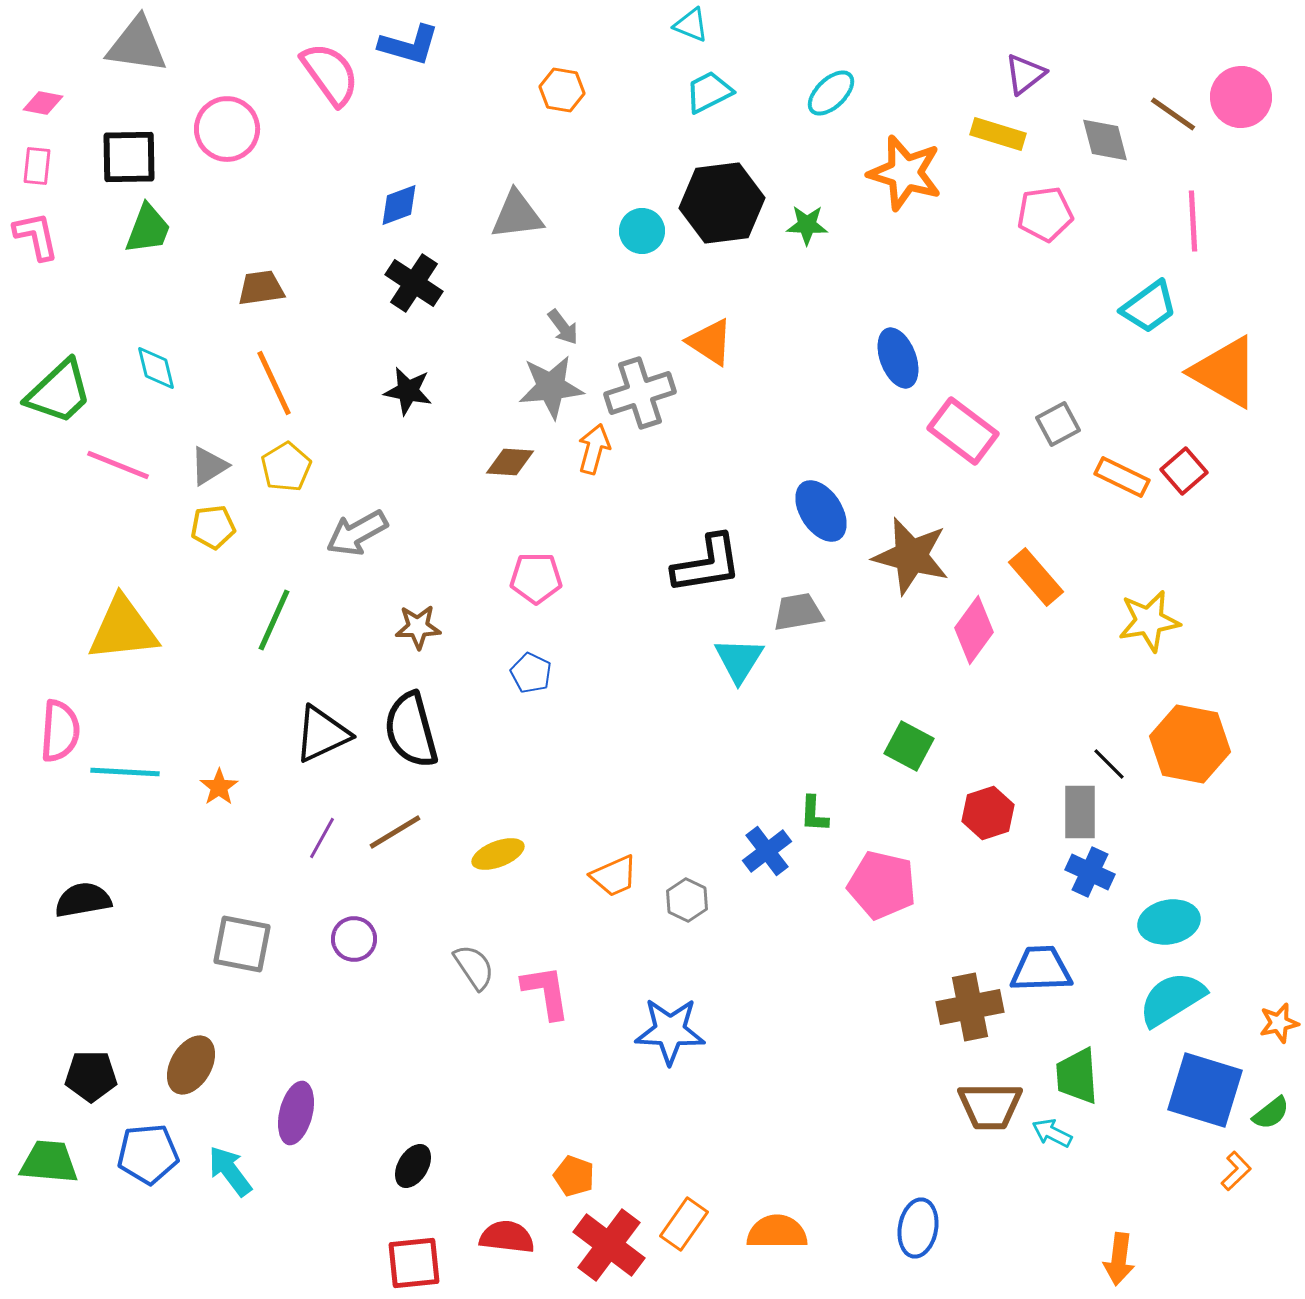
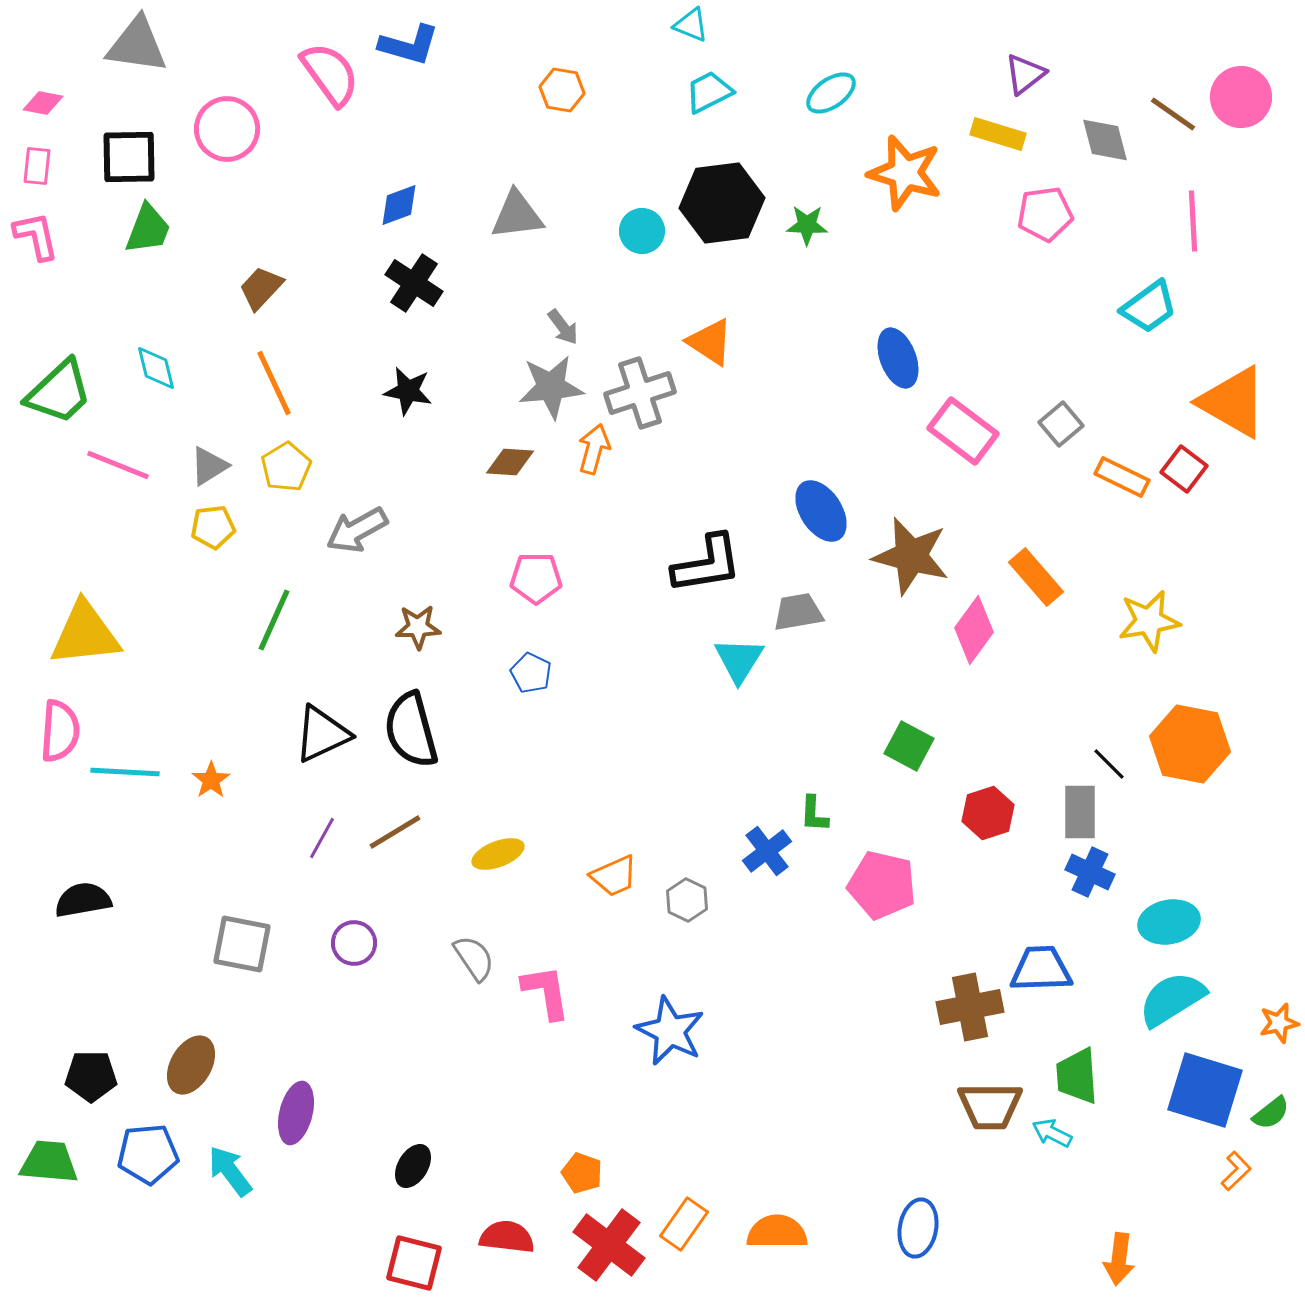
cyan ellipse at (831, 93): rotated 9 degrees clockwise
brown trapezoid at (261, 288): rotated 39 degrees counterclockwise
orange triangle at (1225, 372): moved 8 px right, 30 px down
gray square at (1058, 424): moved 3 px right; rotated 12 degrees counterclockwise
red square at (1184, 471): moved 2 px up; rotated 12 degrees counterclockwise
gray arrow at (357, 533): moved 3 px up
yellow triangle at (123, 629): moved 38 px left, 5 px down
orange star at (219, 787): moved 8 px left, 7 px up
purple circle at (354, 939): moved 4 px down
gray semicircle at (474, 967): moved 9 px up
blue star at (670, 1031): rotated 24 degrees clockwise
orange pentagon at (574, 1176): moved 8 px right, 3 px up
red square at (414, 1263): rotated 20 degrees clockwise
